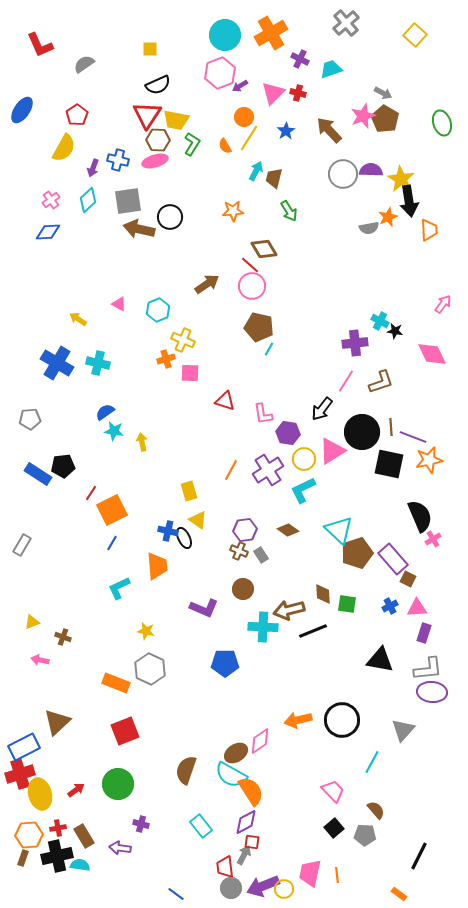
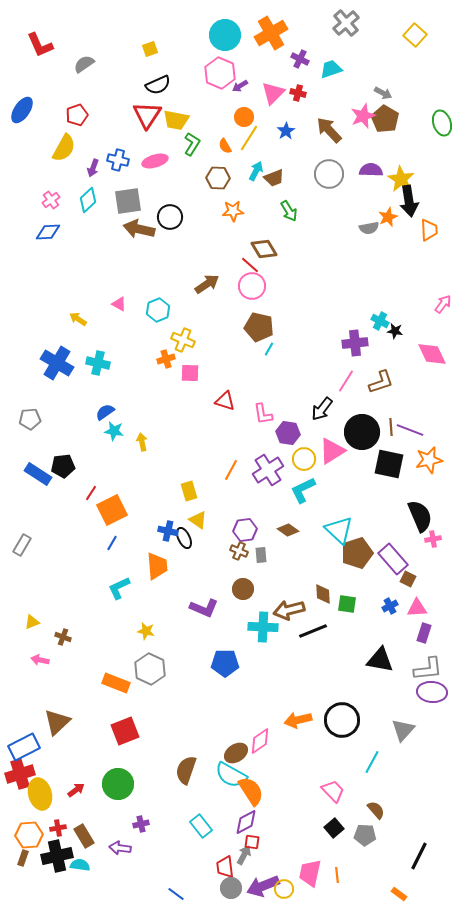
yellow square at (150, 49): rotated 21 degrees counterclockwise
pink hexagon at (220, 73): rotated 16 degrees counterclockwise
red pentagon at (77, 115): rotated 15 degrees clockwise
brown hexagon at (158, 140): moved 60 px right, 38 px down
gray circle at (343, 174): moved 14 px left
brown trapezoid at (274, 178): rotated 125 degrees counterclockwise
purple line at (413, 437): moved 3 px left, 7 px up
pink cross at (433, 539): rotated 21 degrees clockwise
gray rectangle at (261, 555): rotated 28 degrees clockwise
purple cross at (141, 824): rotated 28 degrees counterclockwise
